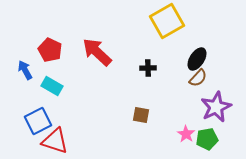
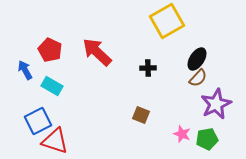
purple star: moved 3 px up
brown square: rotated 12 degrees clockwise
pink star: moved 4 px left; rotated 12 degrees counterclockwise
